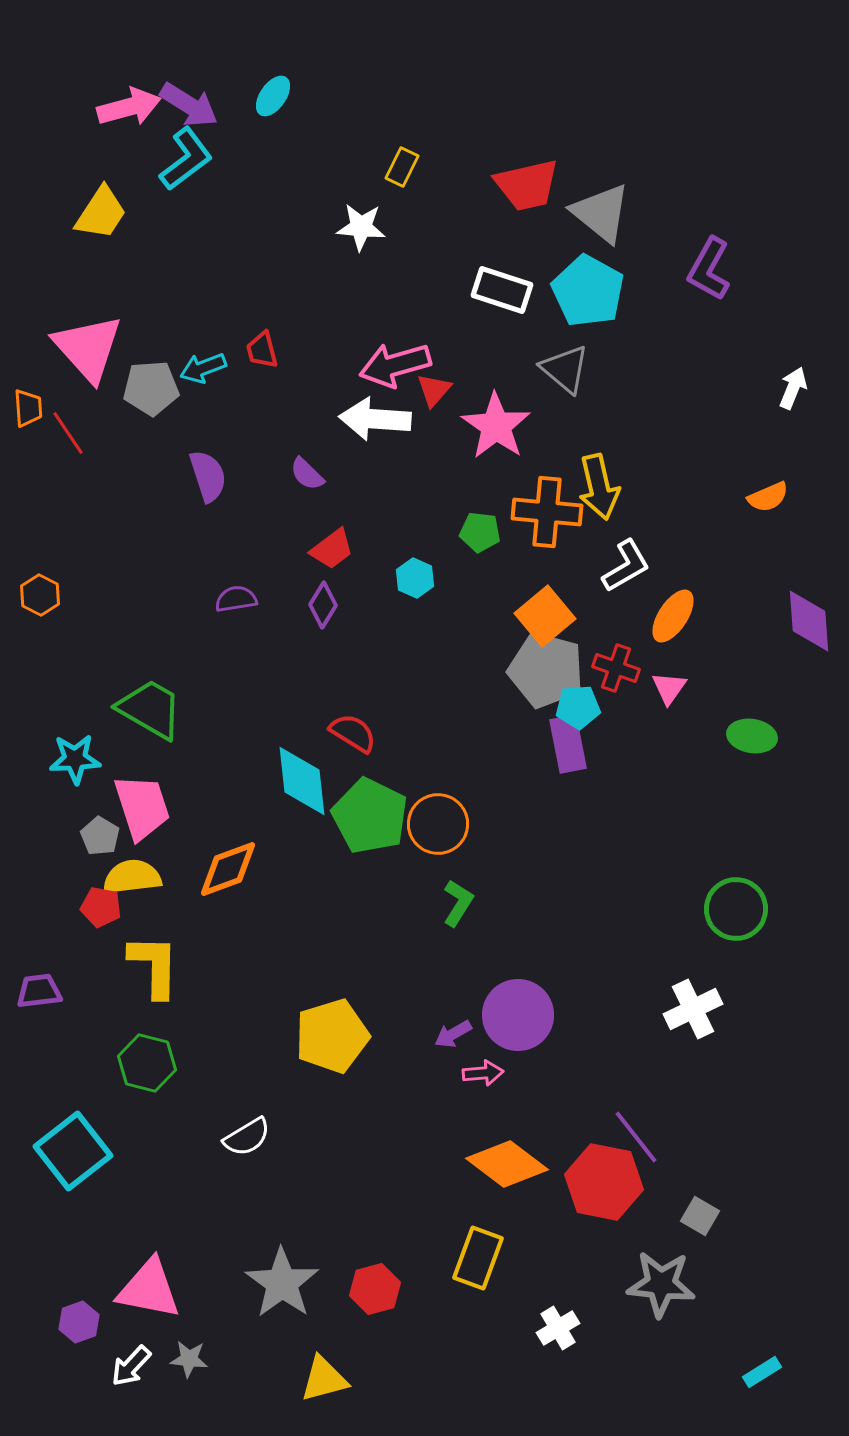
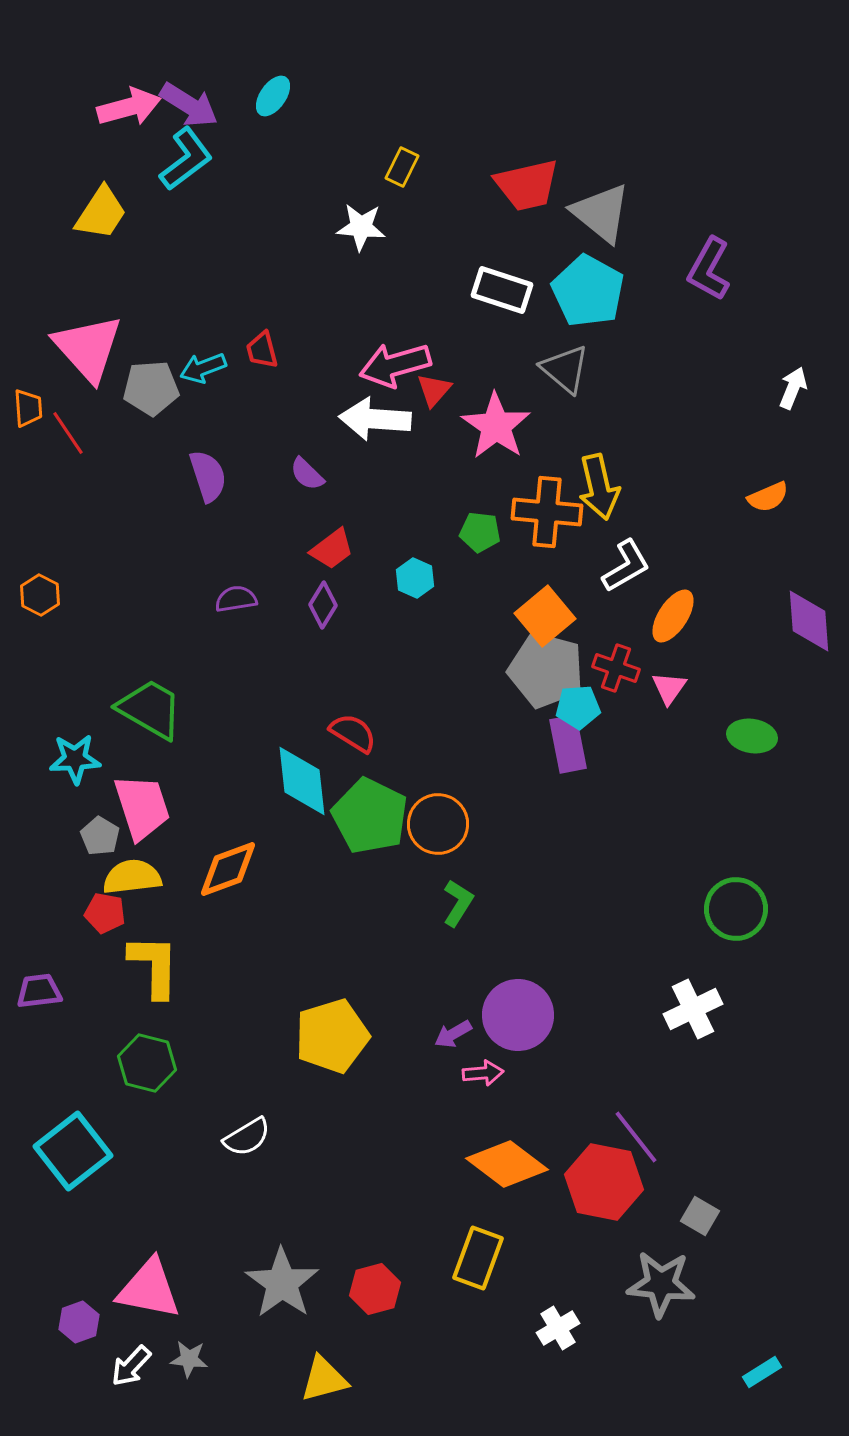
red pentagon at (101, 907): moved 4 px right, 6 px down
